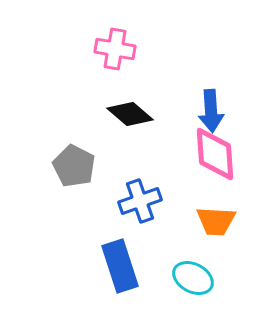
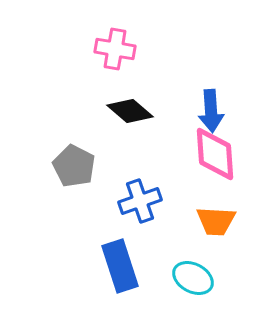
black diamond: moved 3 px up
